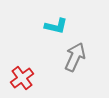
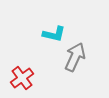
cyan L-shape: moved 2 px left, 8 px down
